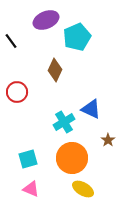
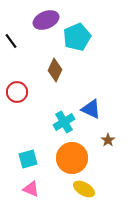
yellow ellipse: moved 1 px right
